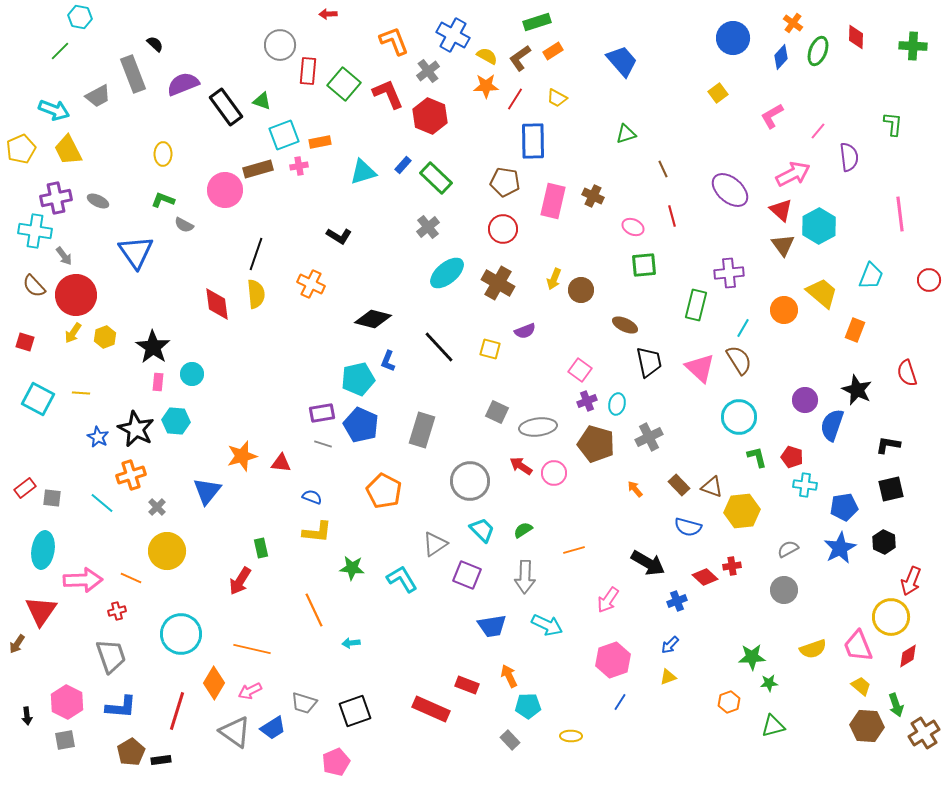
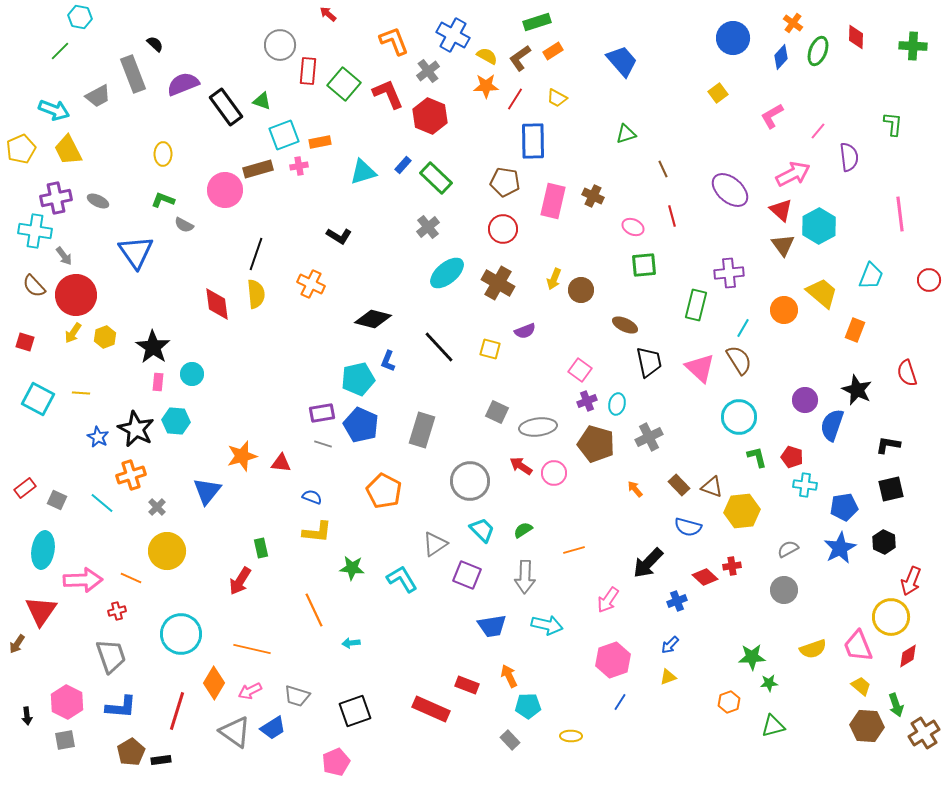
red arrow at (328, 14): rotated 42 degrees clockwise
gray square at (52, 498): moved 5 px right, 2 px down; rotated 18 degrees clockwise
black arrow at (648, 563): rotated 104 degrees clockwise
cyan arrow at (547, 625): rotated 12 degrees counterclockwise
gray trapezoid at (304, 703): moved 7 px left, 7 px up
